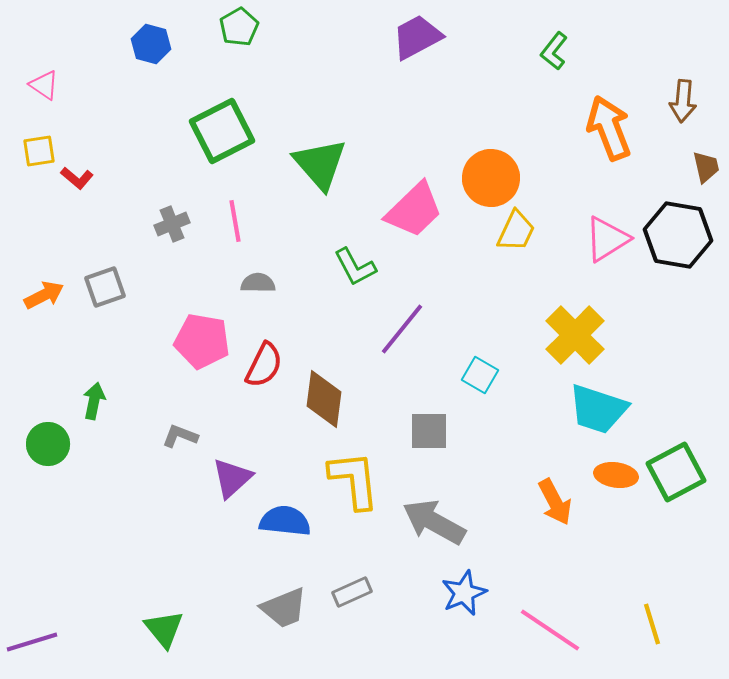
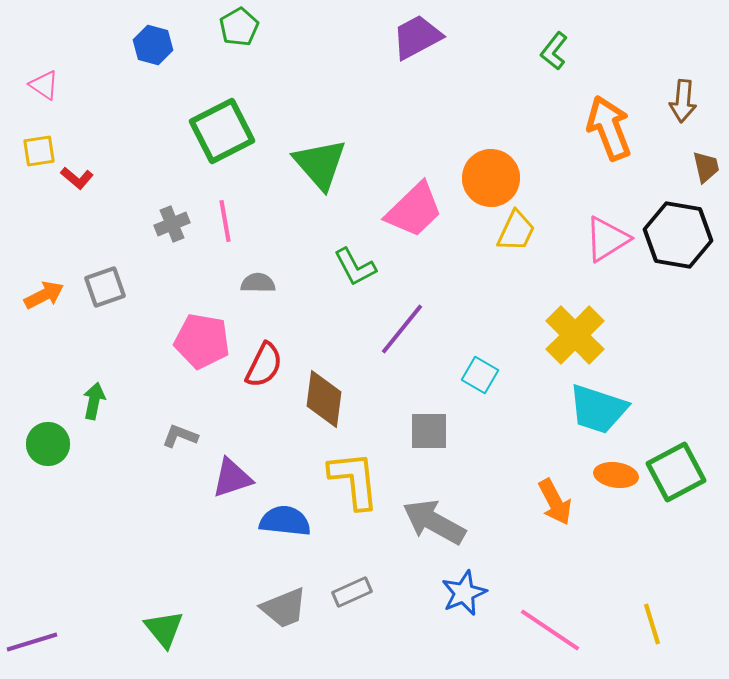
blue hexagon at (151, 44): moved 2 px right, 1 px down
pink line at (235, 221): moved 10 px left
purple triangle at (232, 478): rotated 24 degrees clockwise
